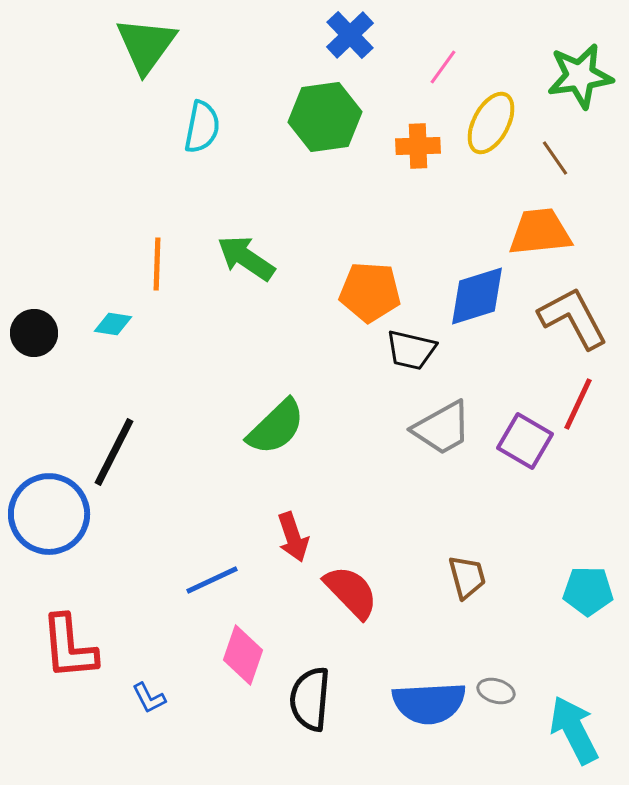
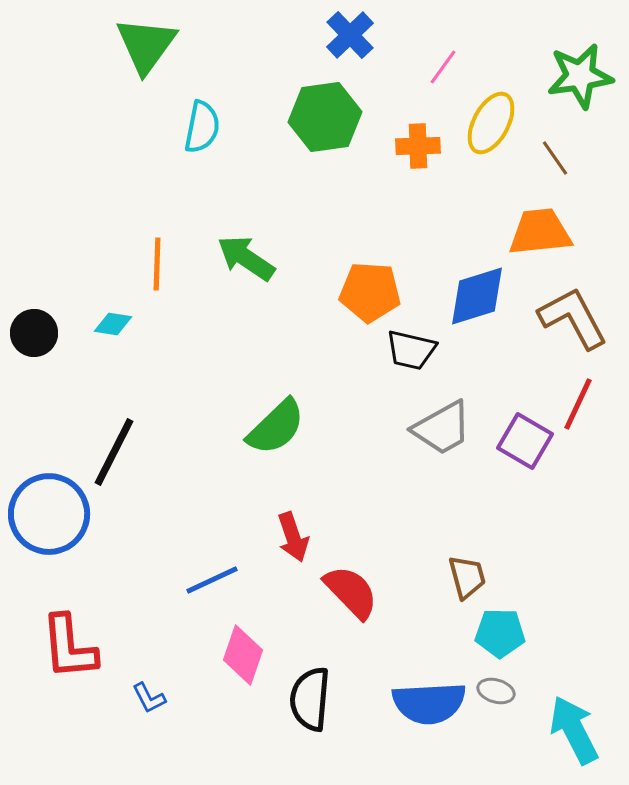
cyan pentagon: moved 88 px left, 42 px down
